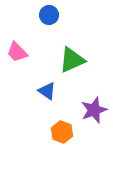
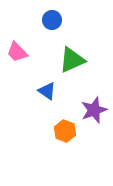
blue circle: moved 3 px right, 5 px down
orange hexagon: moved 3 px right, 1 px up
